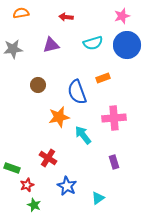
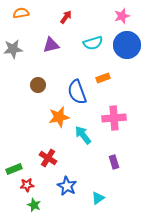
red arrow: rotated 120 degrees clockwise
green rectangle: moved 2 px right, 1 px down; rotated 42 degrees counterclockwise
red star: rotated 16 degrees clockwise
